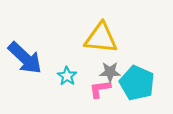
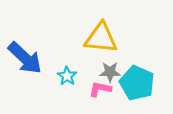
pink L-shape: rotated 20 degrees clockwise
